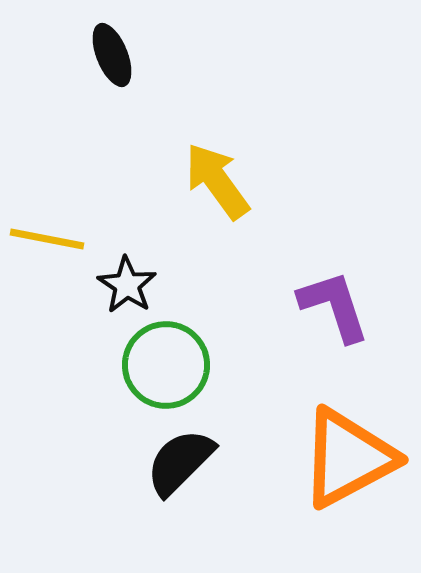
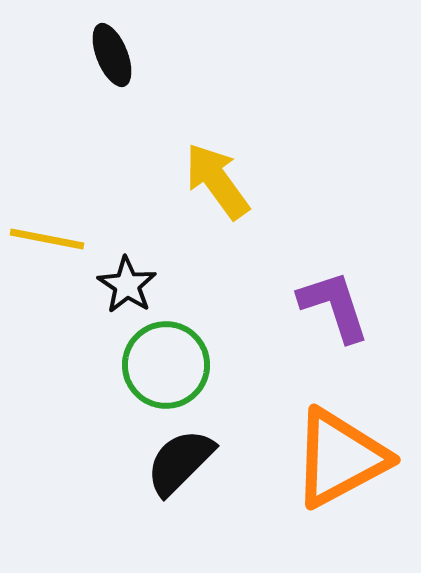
orange triangle: moved 8 px left
